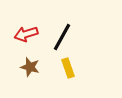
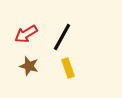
red arrow: rotated 15 degrees counterclockwise
brown star: moved 1 px left, 1 px up
